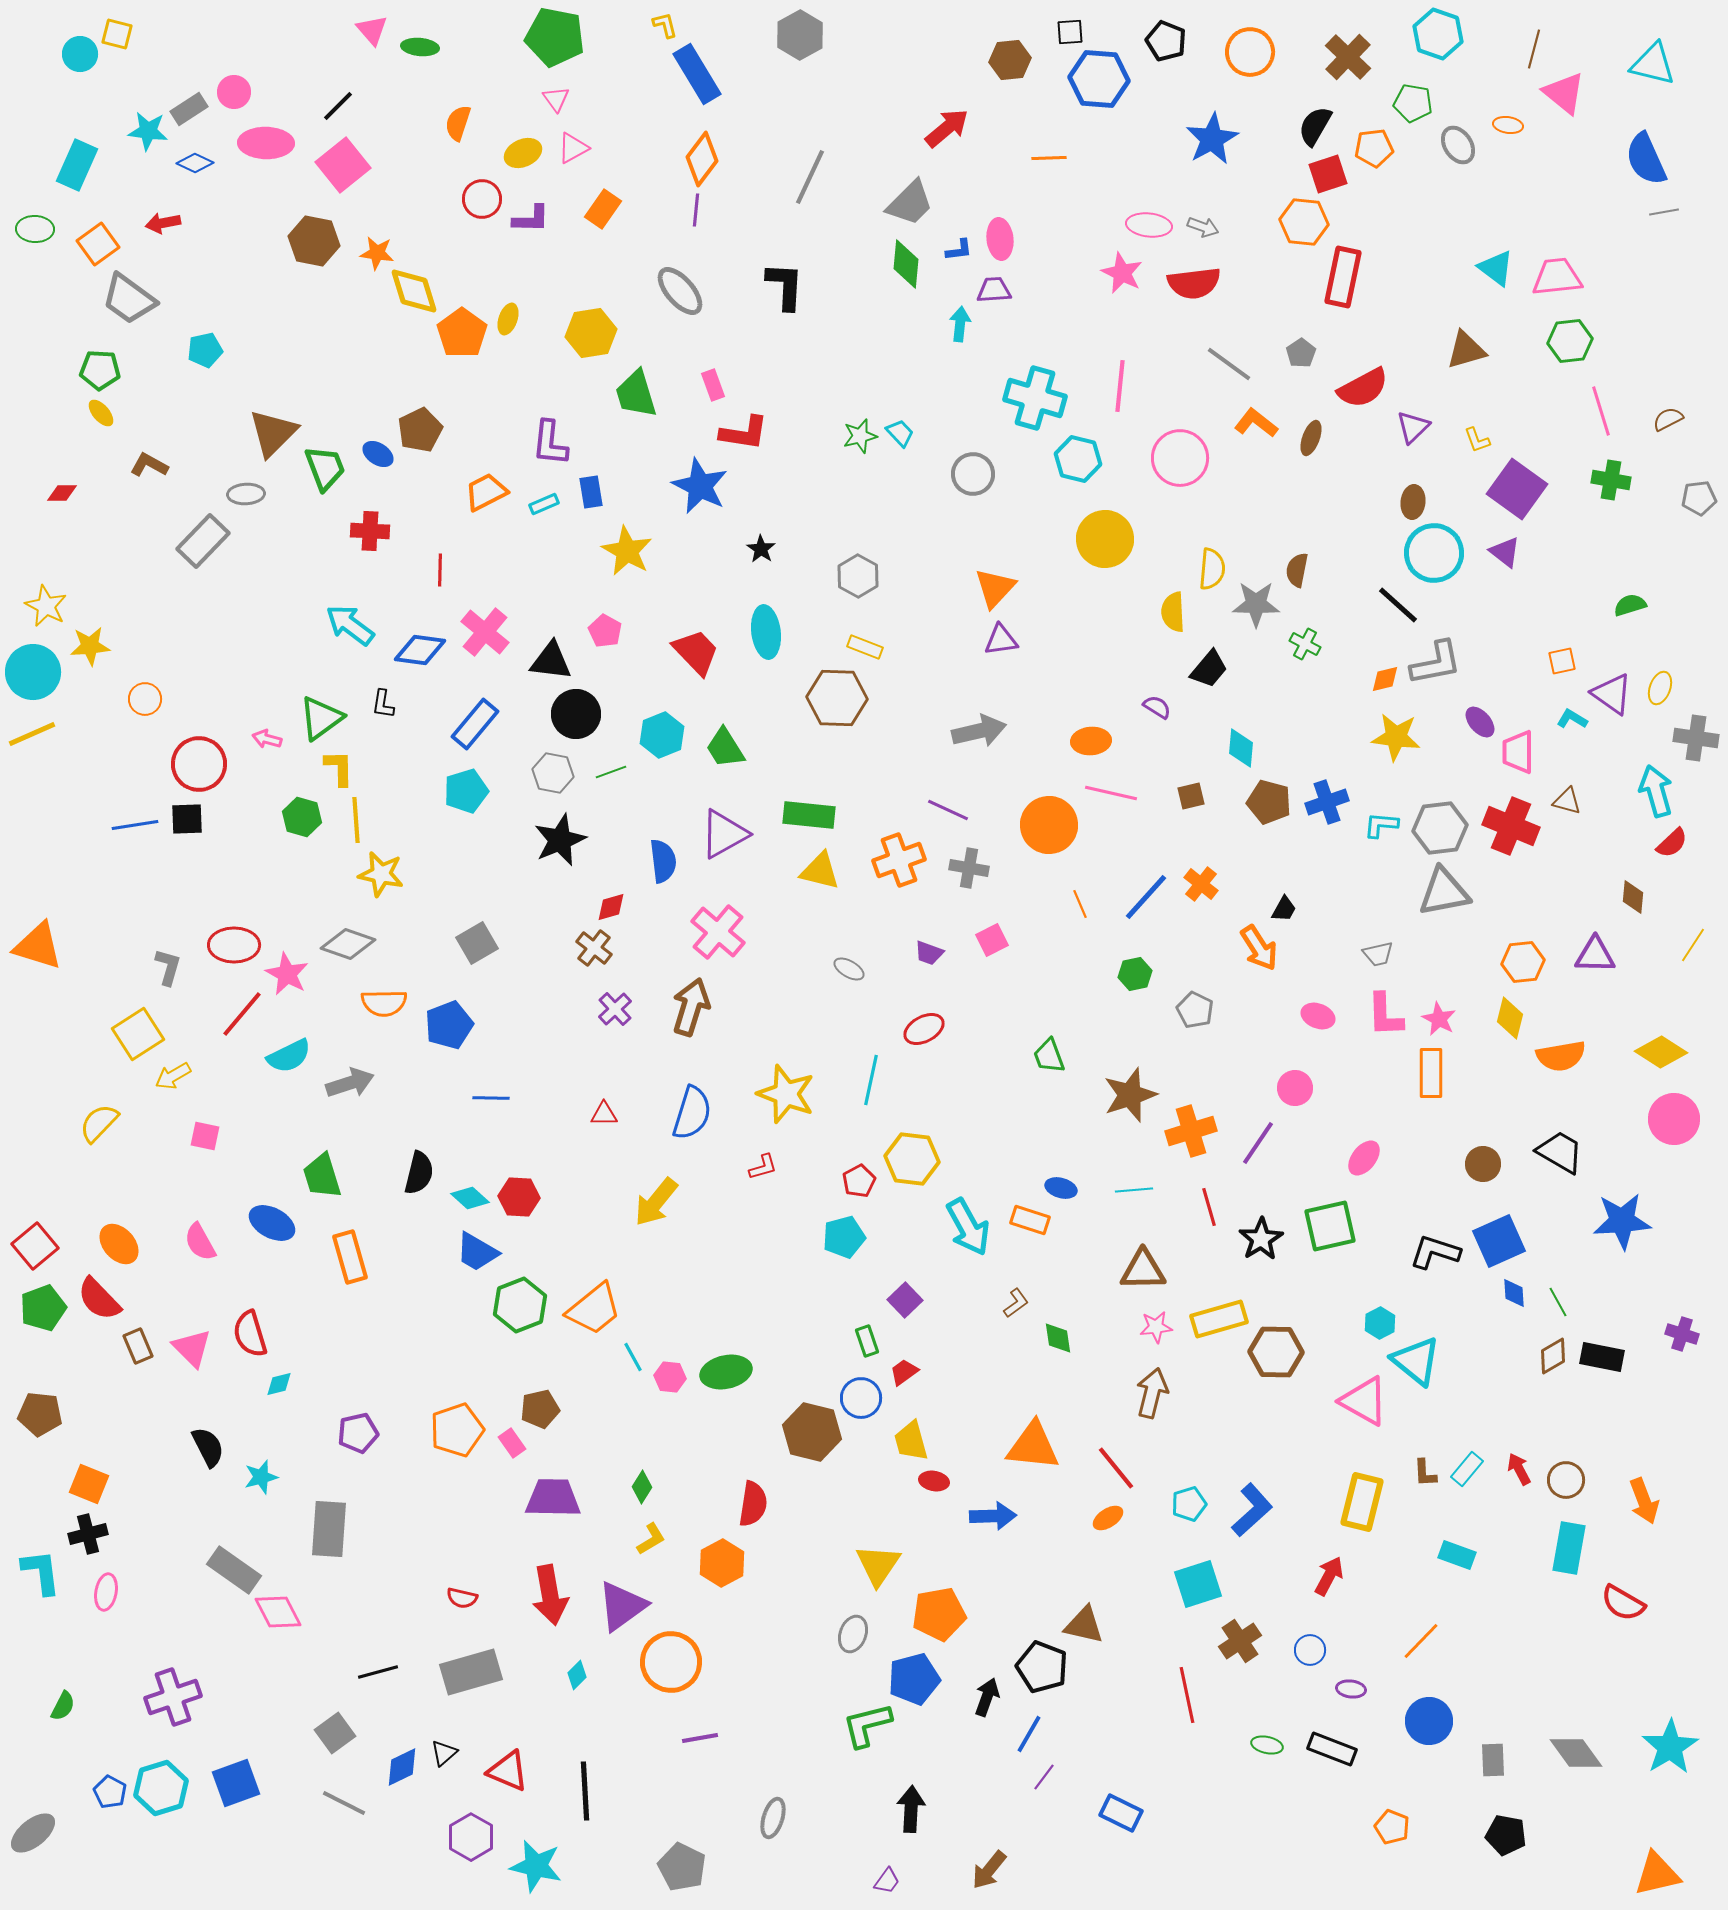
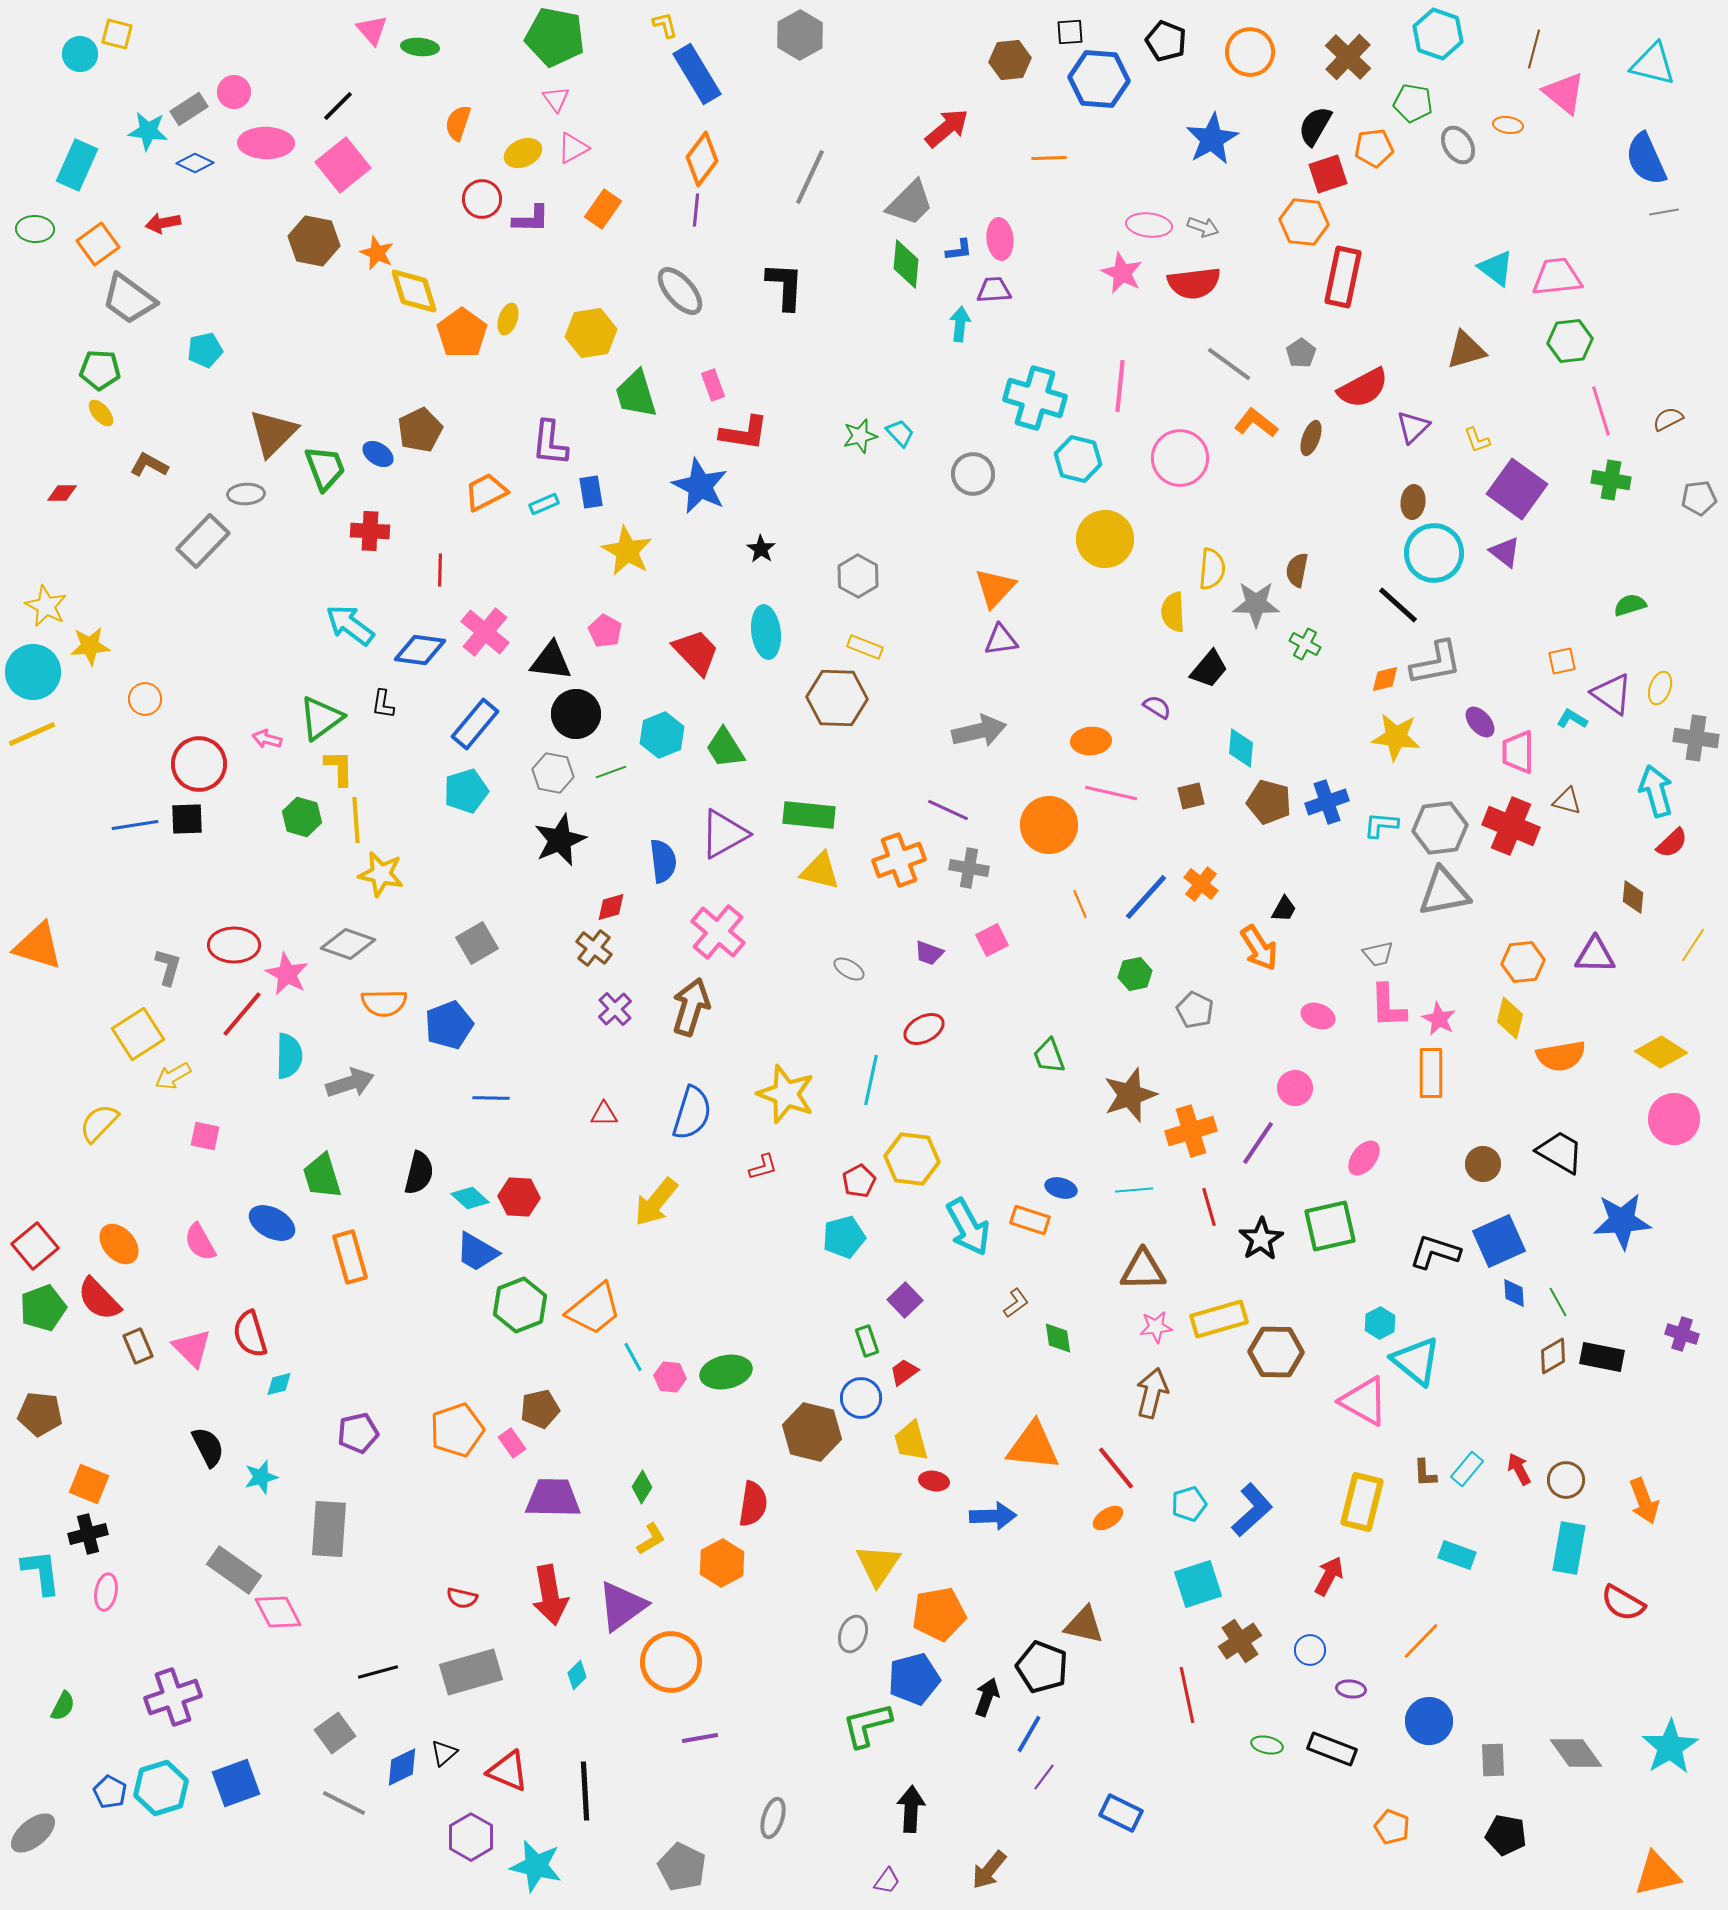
orange star at (377, 253): rotated 16 degrees clockwise
pink L-shape at (1385, 1015): moved 3 px right, 9 px up
cyan semicircle at (289, 1056): rotated 63 degrees counterclockwise
